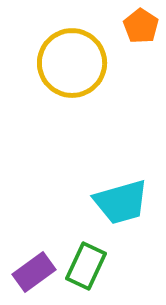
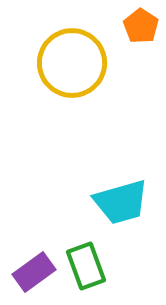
green rectangle: rotated 45 degrees counterclockwise
